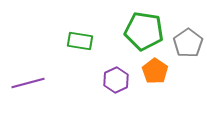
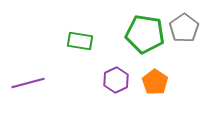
green pentagon: moved 1 px right, 3 px down
gray pentagon: moved 4 px left, 15 px up
orange pentagon: moved 11 px down
